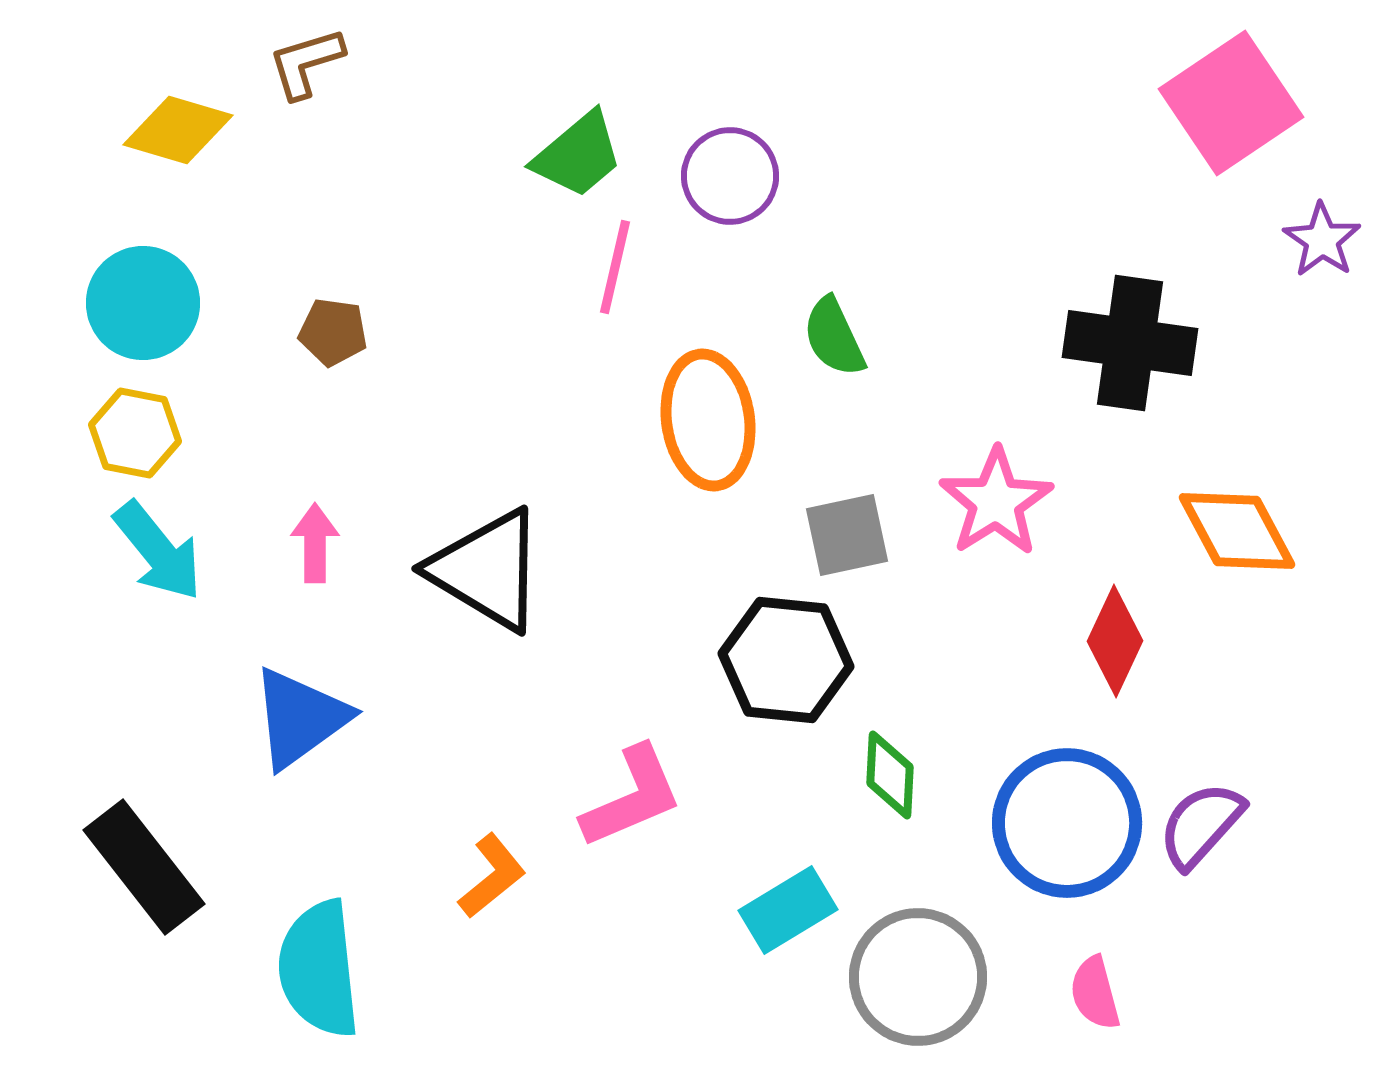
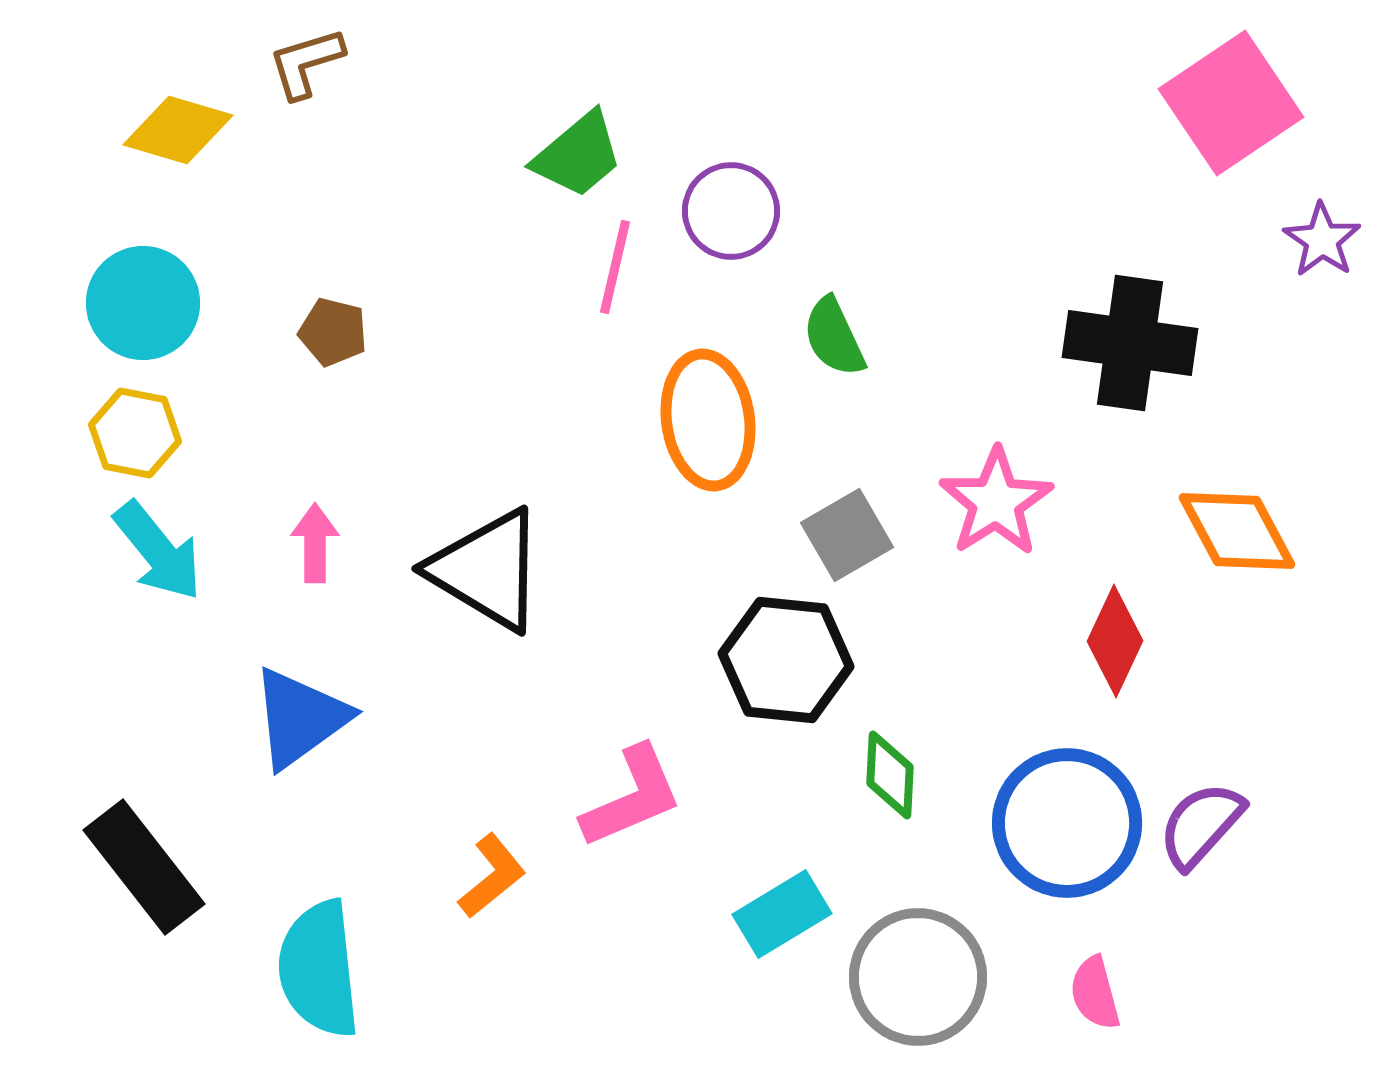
purple circle: moved 1 px right, 35 px down
brown pentagon: rotated 6 degrees clockwise
gray square: rotated 18 degrees counterclockwise
cyan rectangle: moved 6 px left, 4 px down
